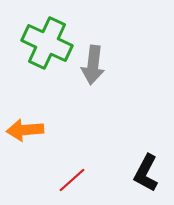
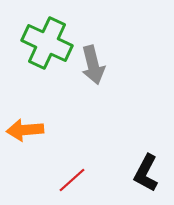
gray arrow: rotated 21 degrees counterclockwise
